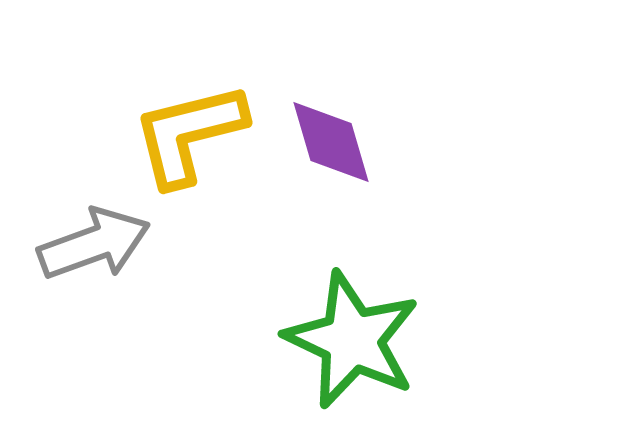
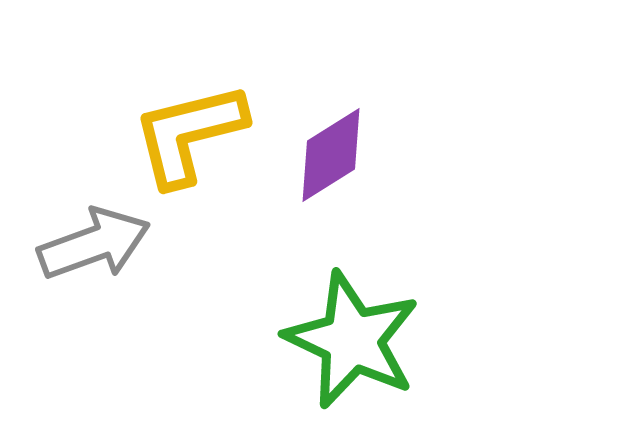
purple diamond: moved 13 px down; rotated 74 degrees clockwise
